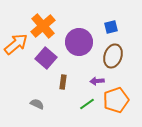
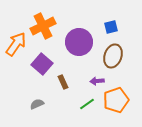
orange cross: rotated 15 degrees clockwise
orange arrow: rotated 15 degrees counterclockwise
purple square: moved 4 px left, 6 px down
brown rectangle: rotated 32 degrees counterclockwise
gray semicircle: rotated 48 degrees counterclockwise
